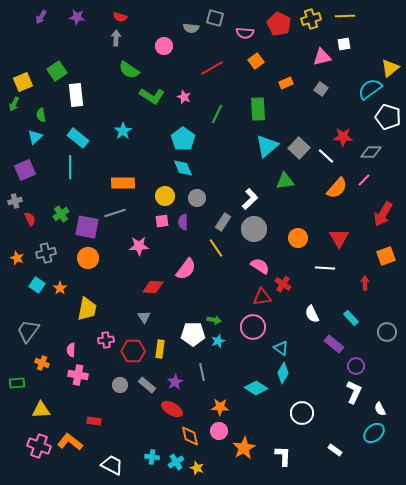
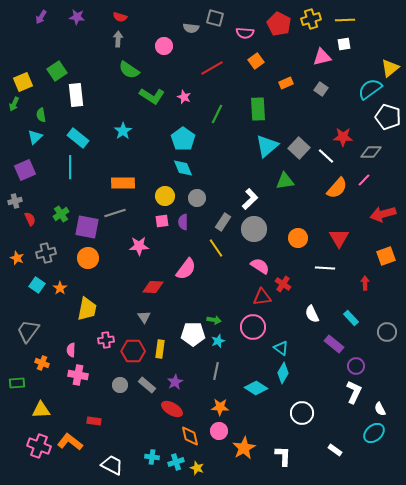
yellow line at (345, 16): moved 4 px down
gray arrow at (116, 38): moved 2 px right, 1 px down
red arrow at (383, 214): rotated 45 degrees clockwise
gray line at (202, 372): moved 14 px right, 1 px up; rotated 24 degrees clockwise
cyan cross at (176, 462): rotated 14 degrees clockwise
